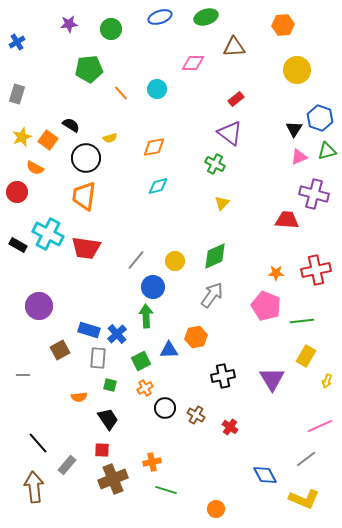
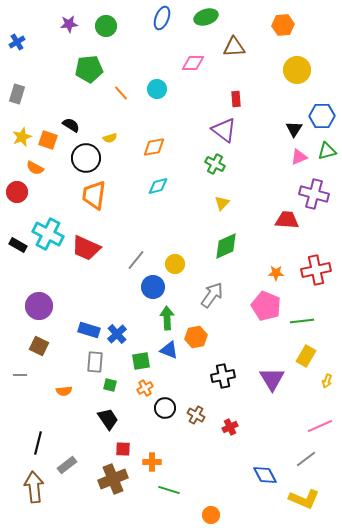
blue ellipse at (160, 17): moved 2 px right, 1 px down; rotated 50 degrees counterclockwise
green circle at (111, 29): moved 5 px left, 3 px up
red rectangle at (236, 99): rotated 56 degrees counterclockwise
blue hexagon at (320, 118): moved 2 px right, 2 px up; rotated 20 degrees counterclockwise
purple triangle at (230, 133): moved 6 px left, 3 px up
orange square at (48, 140): rotated 18 degrees counterclockwise
orange trapezoid at (84, 196): moved 10 px right, 1 px up
red trapezoid at (86, 248): rotated 16 degrees clockwise
green diamond at (215, 256): moved 11 px right, 10 px up
yellow circle at (175, 261): moved 3 px down
green arrow at (146, 316): moved 21 px right, 2 px down
brown square at (60, 350): moved 21 px left, 4 px up; rotated 36 degrees counterclockwise
blue triangle at (169, 350): rotated 24 degrees clockwise
gray rectangle at (98, 358): moved 3 px left, 4 px down
green square at (141, 361): rotated 18 degrees clockwise
gray line at (23, 375): moved 3 px left
orange semicircle at (79, 397): moved 15 px left, 6 px up
red cross at (230, 427): rotated 28 degrees clockwise
black line at (38, 443): rotated 55 degrees clockwise
red square at (102, 450): moved 21 px right, 1 px up
orange cross at (152, 462): rotated 12 degrees clockwise
gray rectangle at (67, 465): rotated 12 degrees clockwise
green line at (166, 490): moved 3 px right
orange circle at (216, 509): moved 5 px left, 6 px down
